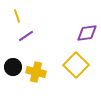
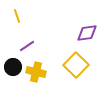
purple line: moved 1 px right, 10 px down
